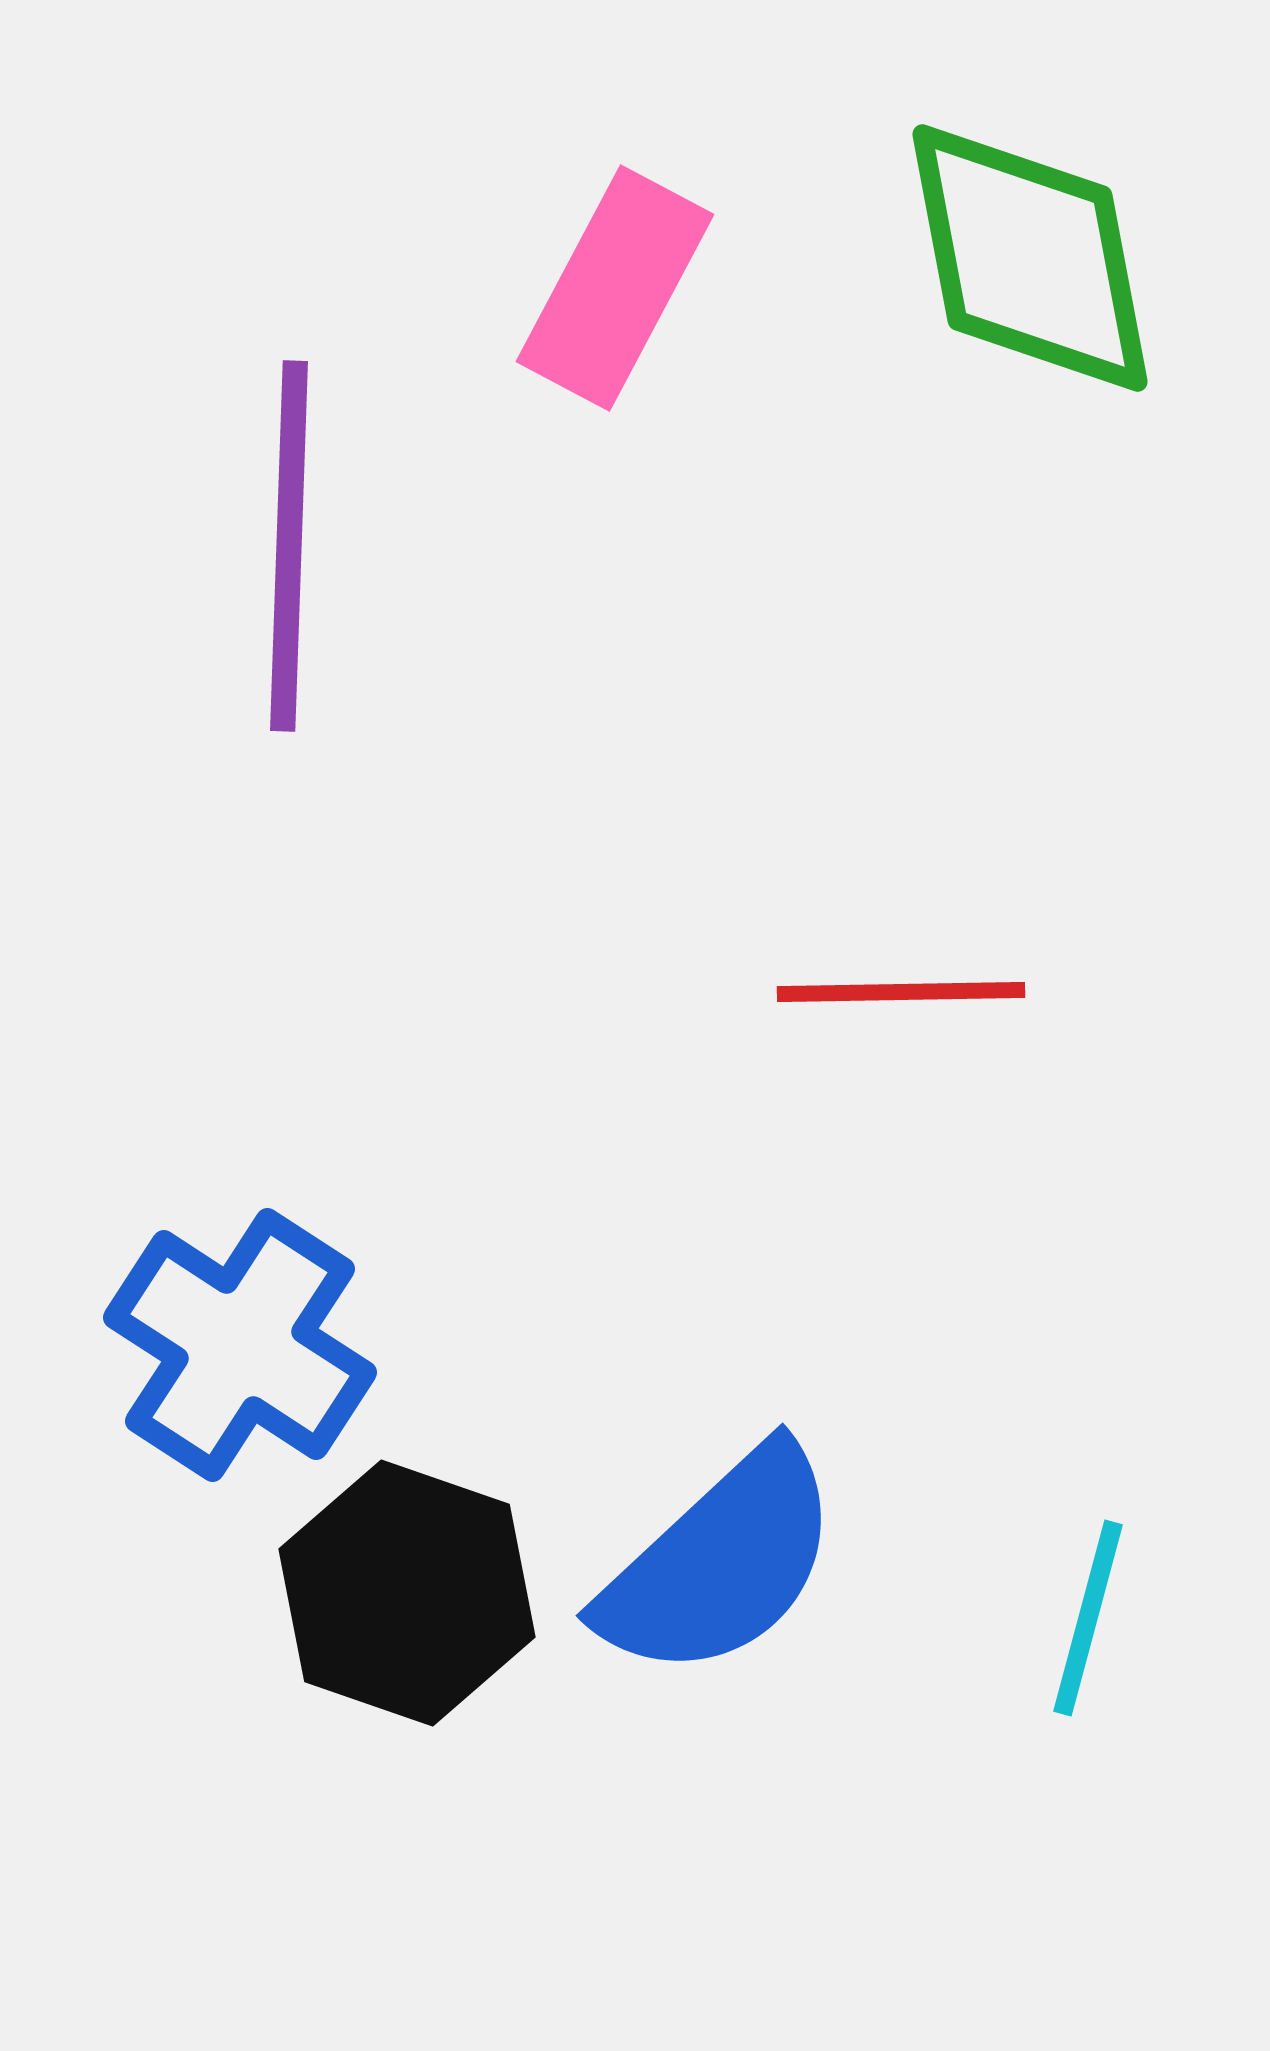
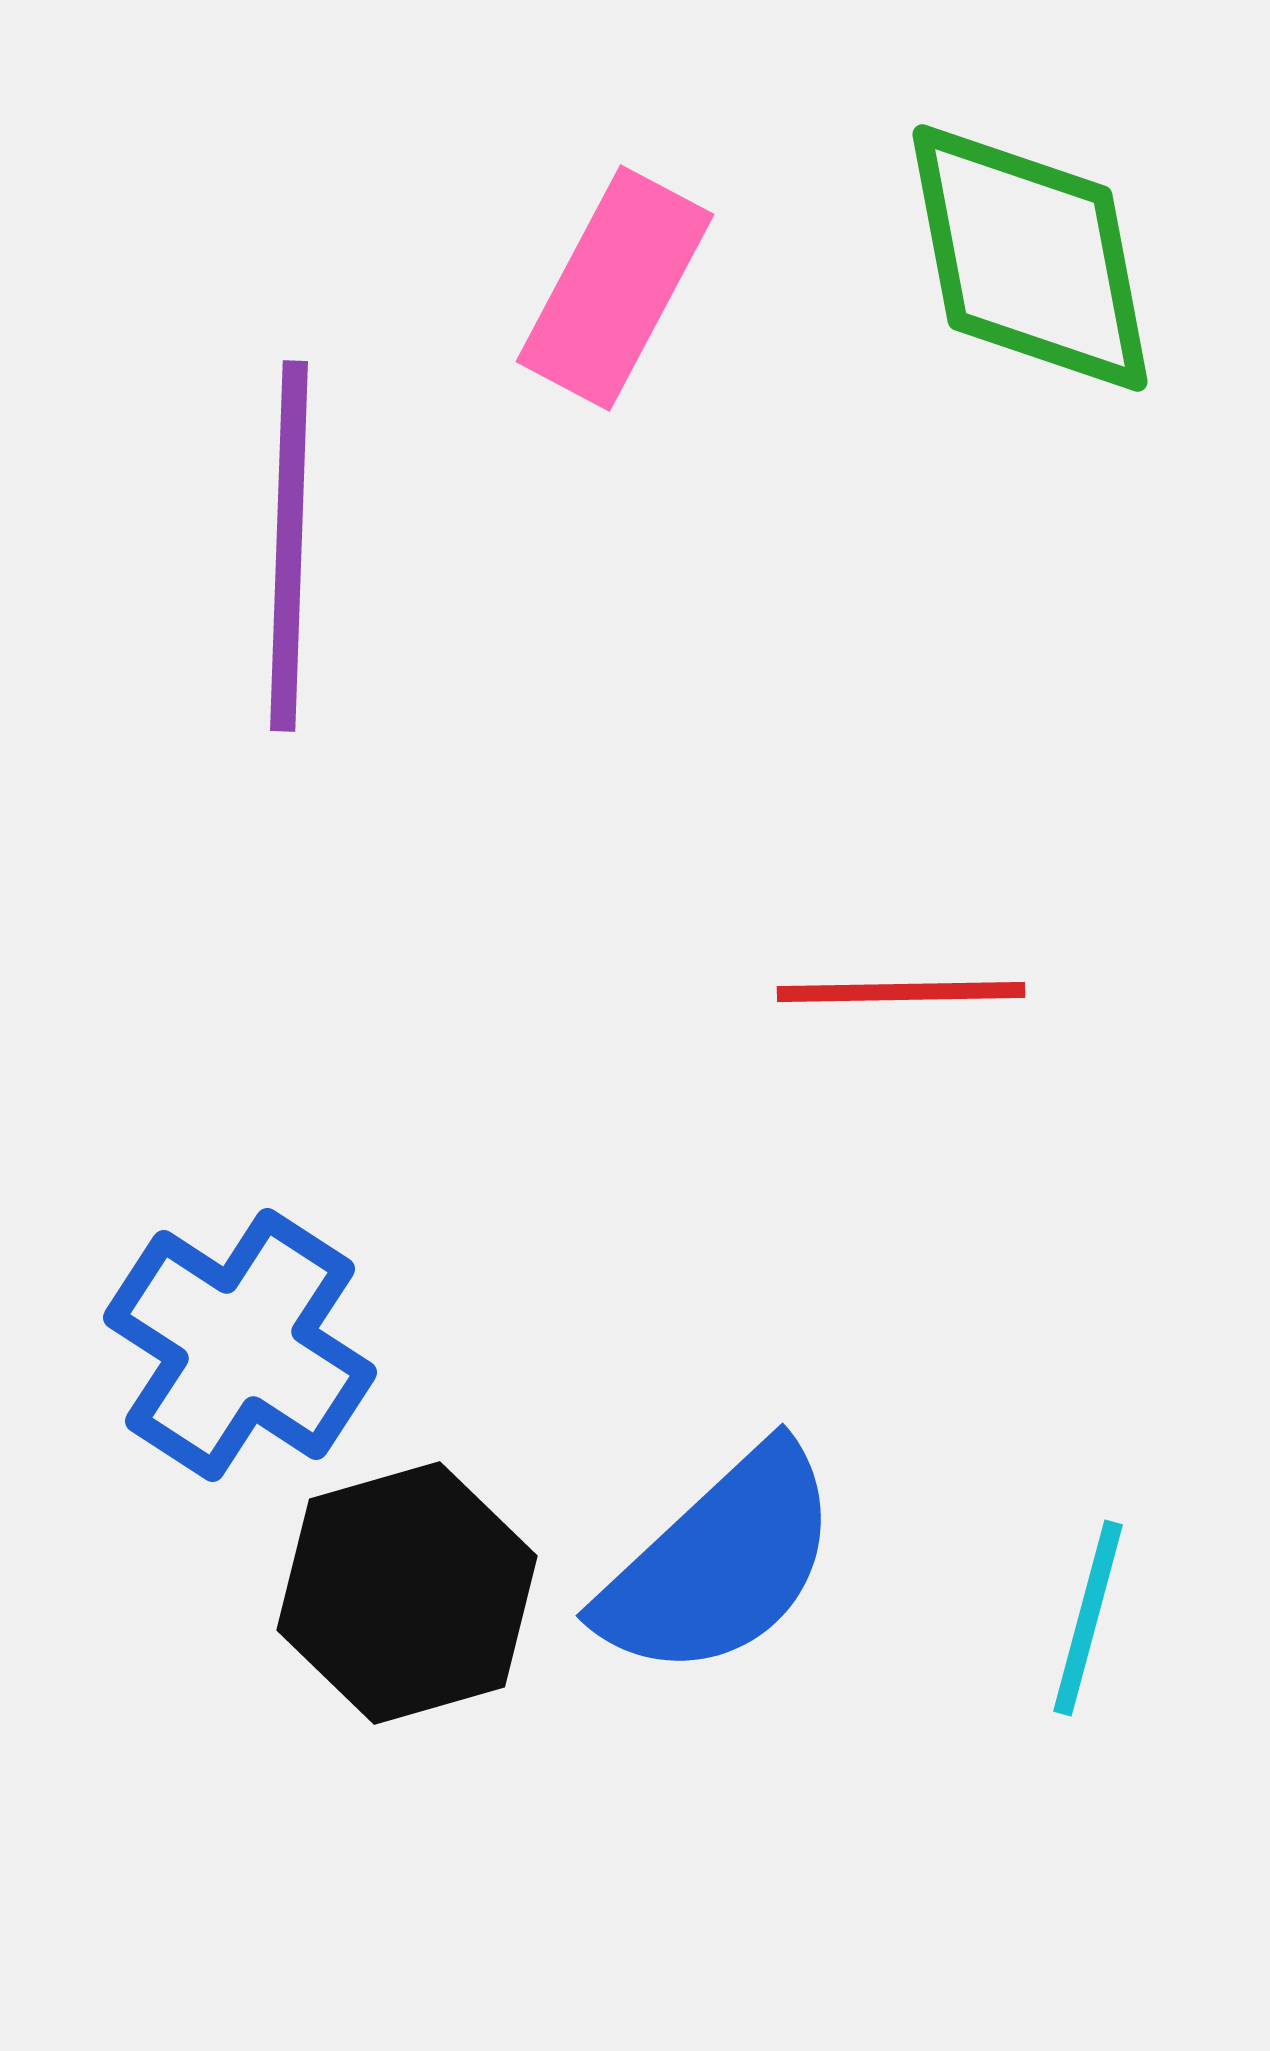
black hexagon: rotated 25 degrees clockwise
